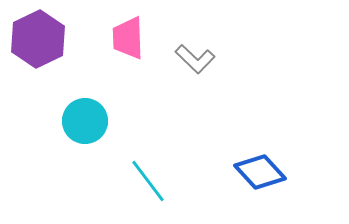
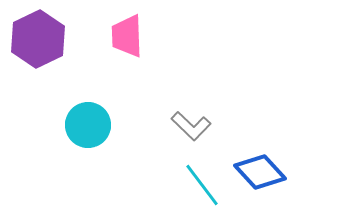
pink trapezoid: moved 1 px left, 2 px up
gray L-shape: moved 4 px left, 67 px down
cyan circle: moved 3 px right, 4 px down
cyan line: moved 54 px right, 4 px down
